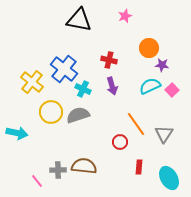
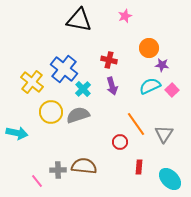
cyan cross: rotated 21 degrees clockwise
cyan ellipse: moved 1 px right, 1 px down; rotated 15 degrees counterclockwise
